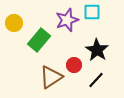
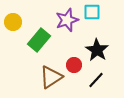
yellow circle: moved 1 px left, 1 px up
